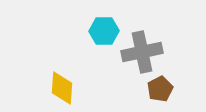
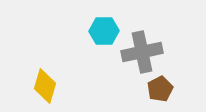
yellow diamond: moved 17 px left, 2 px up; rotated 12 degrees clockwise
